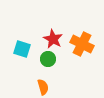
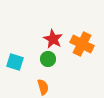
cyan square: moved 7 px left, 13 px down
